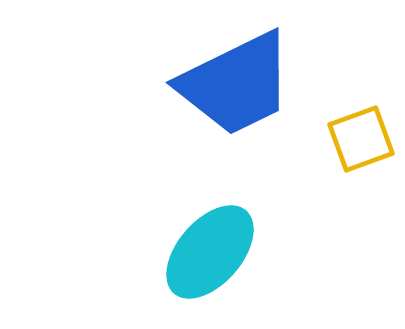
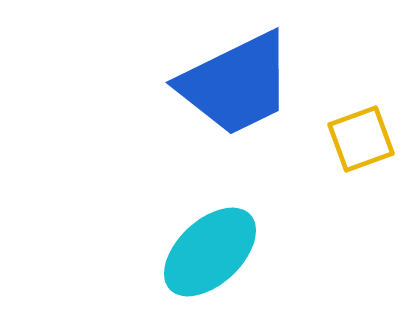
cyan ellipse: rotated 6 degrees clockwise
